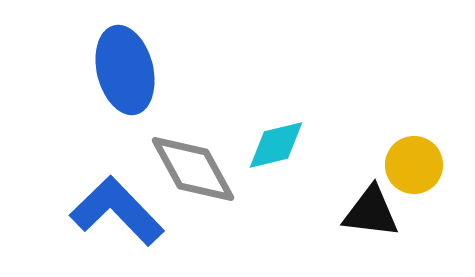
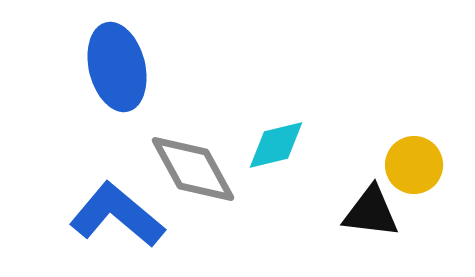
blue ellipse: moved 8 px left, 3 px up
blue L-shape: moved 4 px down; rotated 6 degrees counterclockwise
